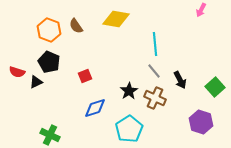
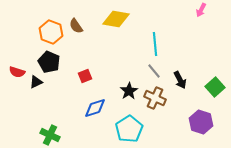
orange hexagon: moved 2 px right, 2 px down
